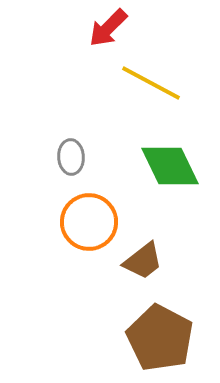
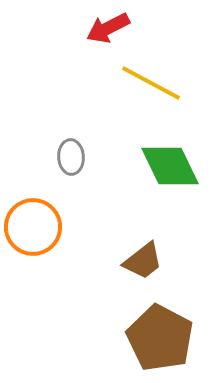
red arrow: rotated 18 degrees clockwise
orange circle: moved 56 px left, 5 px down
